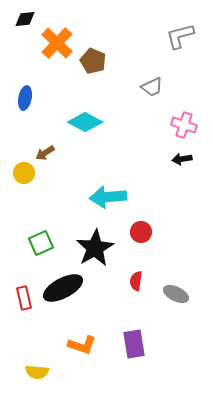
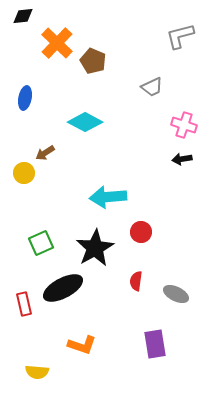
black diamond: moved 2 px left, 3 px up
red rectangle: moved 6 px down
purple rectangle: moved 21 px right
